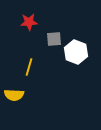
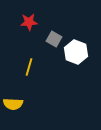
gray square: rotated 35 degrees clockwise
yellow semicircle: moved 1 px left, 9 px down
